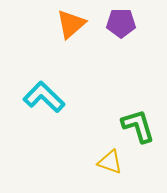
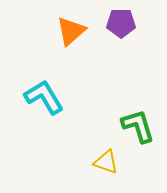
orange triangle: moved 7 px down
cyan L-shape: rotated 15 degrees clockwise
yellow triangle: moved 4 px left
